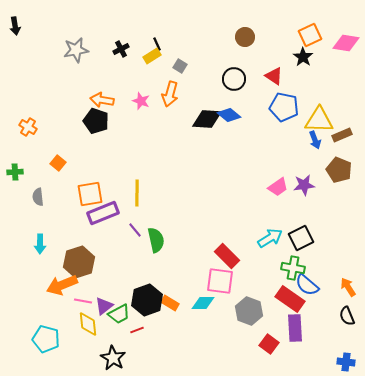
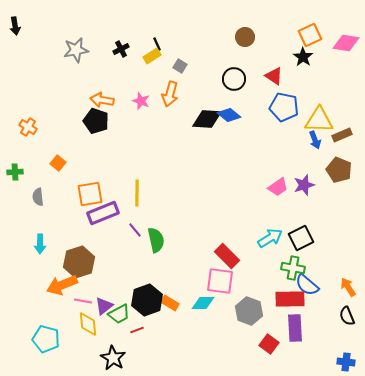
purple star at (304, 185): rotated 10 degrees counterclockwise
red rectangle at (290, 299): rotated 36 degrees counterclockwise
